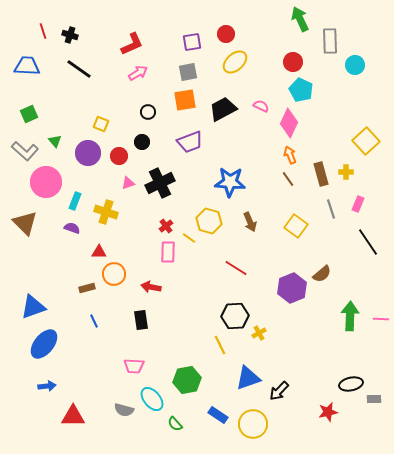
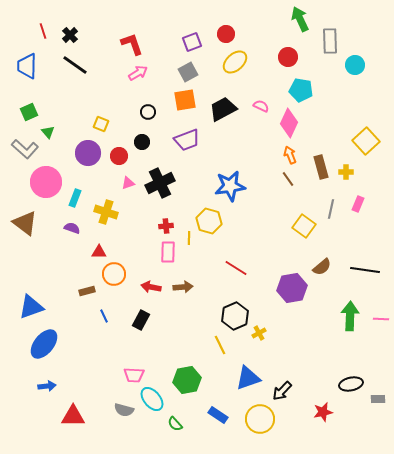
black cross at (70, 35): rotated 28 degrees clockwise
purple square at (192, 42): rotated 12 degrees counterclockwise
red L-shape at (132, 44): rotated 85 degrees counterclockwise
red circle at (293, 62): moved 5 px left, 5 px up
blue trapezoid at (27, 66): rotated 92 degrees counterclockwise
black line at (79, 69): moved 4 px left, 4 px up
gray square at (188, 72): rotated 18 degrees counterclockwise
cyan pentagon at (301, 90): rotated 15 degrees counterclockwise
green square at (29, 114): moved 2 px up
green triangle at (55, 141): moved 7 px left, 9 px up
purple trapezoid at (190, 142): moved 3 px left, 2 px up
gray L-shape at (25, 151): moved 2 px up
brown rectangle at (321, 174): moved 7 px up
blue star at (230, 182): moved 4 px down; rotated 12 degrees counterclockwise
cyan rectangle at (75, 201): moved 3 px up
gray line at (331, 209): rotated 30 degrees clockwise
brown arrow at (250, 222): moved 67 px left, 65 px down; rotated 72 degrees counterclockwise
brown triangle at (25, 223): rotated 8 degrees counterclockwise
red cross at (166, 226): rotated 32 degrees clockwise
yellow square at (296, 226): moved 8 px right
yellow line at (189, 238): rotated 56 degrees clockwise
black line at (368, 242): moved 3 px left, 28 px down; rotated 48 degrees counterclockwise
brown semicircle at (322, 274): moved 7 px up
brown rectangle at (87, 288): moved 3 px down
purple hexagon at (292, 288): rotated 12 degrees clockwise
blue triangle at (33, 307): moved 2 px left
black hexagon at (235, 316): rotated 20 degrees counterclockwise
black rectangle at (141, 320): rotated 36 degrees clockwise
blue line at (94, 321): moved 10 px right, 5 px up
pink trapezoid at (134, 366): moved 9 px down
black arrow at (279, 391): moved 3 px right
gray rectangle at (374, 399): moved 4 px right
red star at (328, 412): moved 5 px left
yellow circle at (253, 424): moved 7 px right, 5 px up
